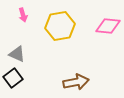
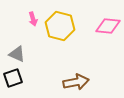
pink arrow: moved 10 px right, 4 px down
yellow hexagon: rotated 24 degrees clockwise
black square: rotated 18 degrees clockwise
